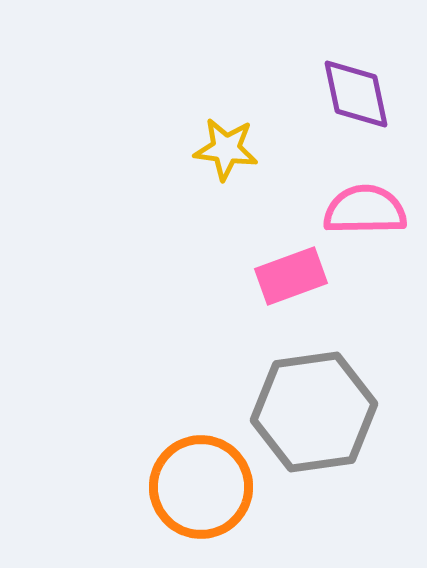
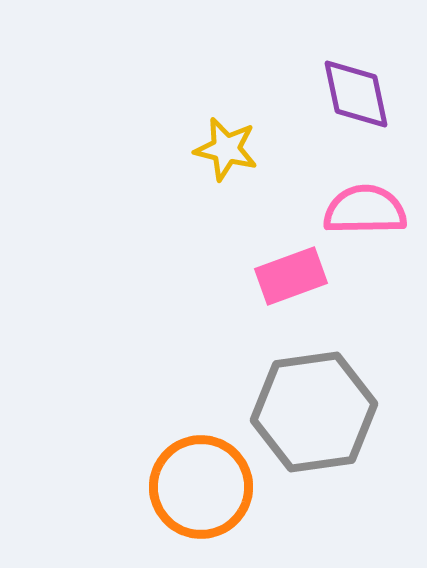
yellow star: rotated 6 degrees clockwise
